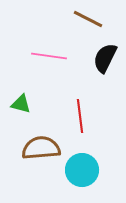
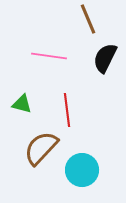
brown line: rotated 40 degrees clockwise
green triangle: moved 1 px right
red line: moved 13 px left, 6 px up
brown semicircle: rotated 42 degrees counterclockwise
